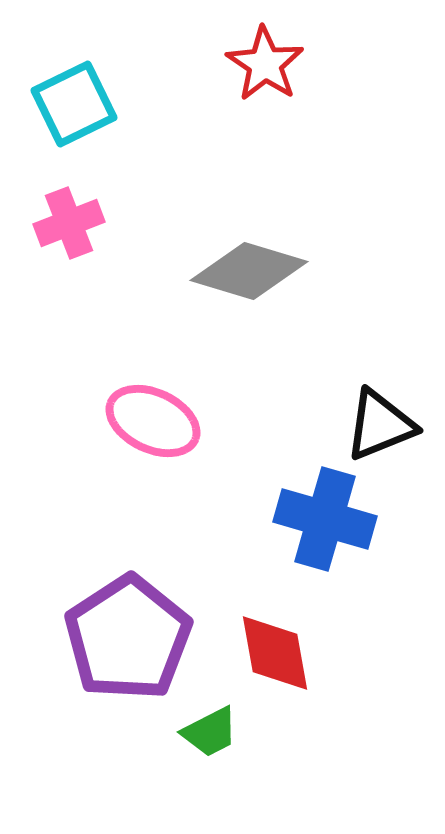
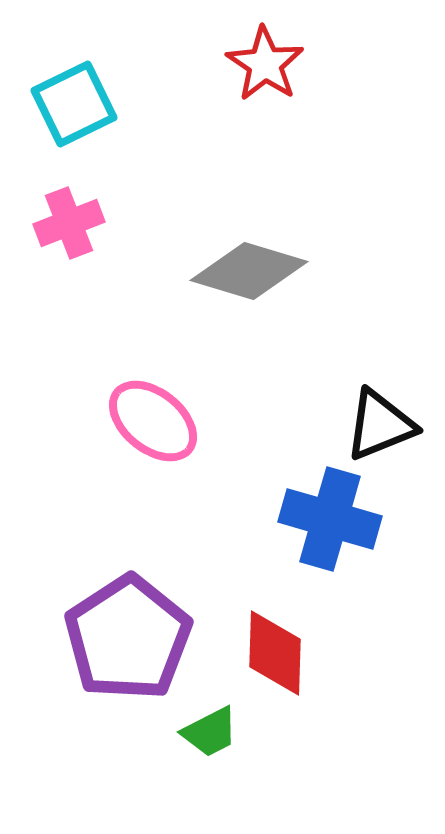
pink ellipse: rotated 14 degrees clockwise
blue cross: moved 5 px right
red diamond: rotated 12 degrees clockwise
